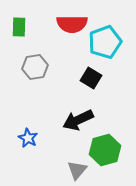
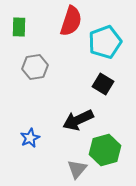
red semicircle: moved 1 px left, 3 px up; rotated 72 degrees counterclockwise
black square: moved 12 px right, 6 px down
blue star: moved 2 px right; rotated 18 degrees clockwise
gray triangle: moved 1 px up
